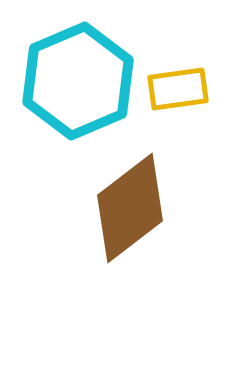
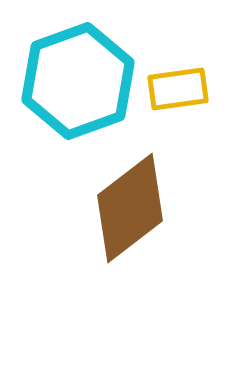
cyan hexagon: rotated 3 degrees clockwise
